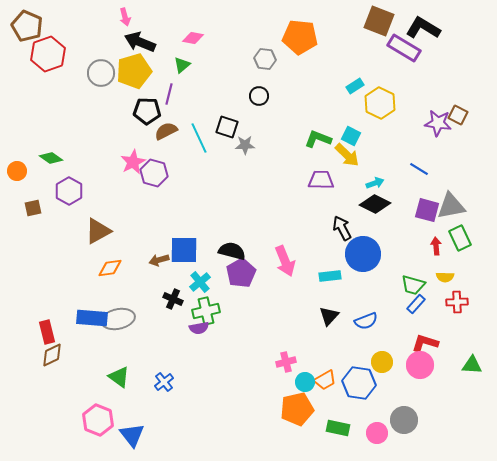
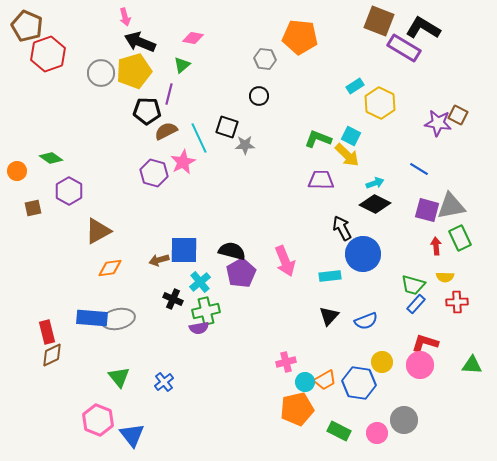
pink star at (133, 162): moved 50 px right
green triangle at (119, 377): rotated 15 degrees clockwise
green rectangle at (338, 428): moved 1 px right, 3 px down; rotated 15 degrees clockwise
